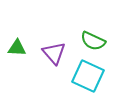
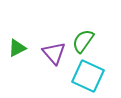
green semicircle: moved 10 px left; rotated 100 degrees clockwise
green triangle: rotated 30 degrees counterclockwise
